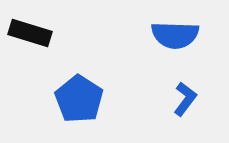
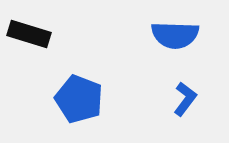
black rectangle: moved 1 px left, 1 px down
blue pentagon: rotated 12 degrees counterclockwise
